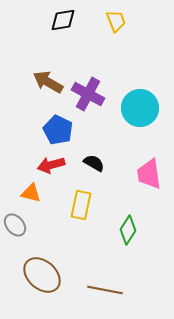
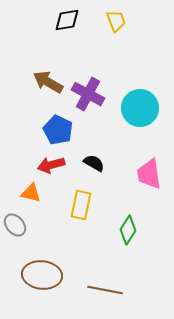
black diamond: moved 4 px right
brown ellipse: rotated 36 degrees counterclockwise
